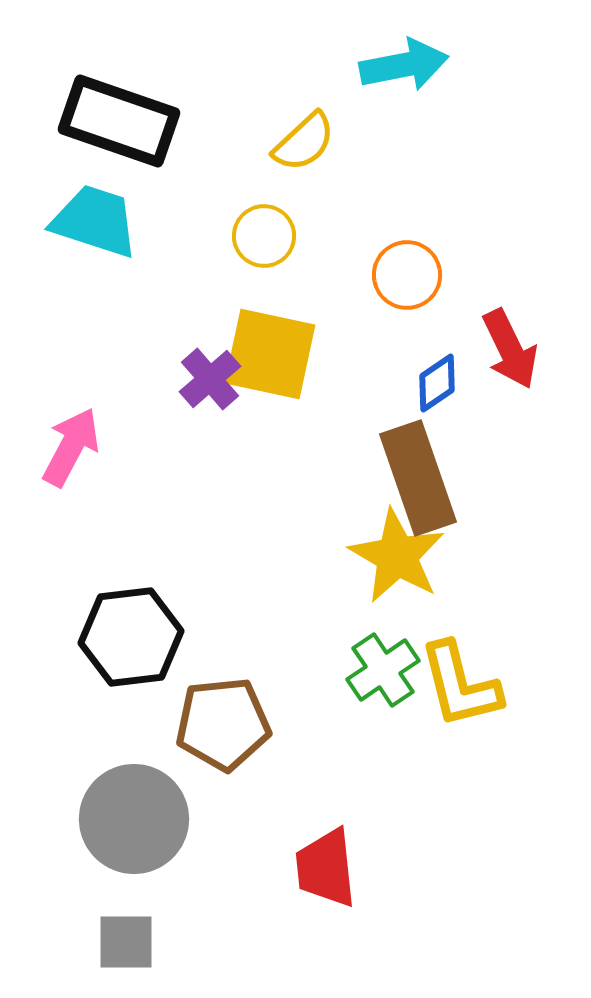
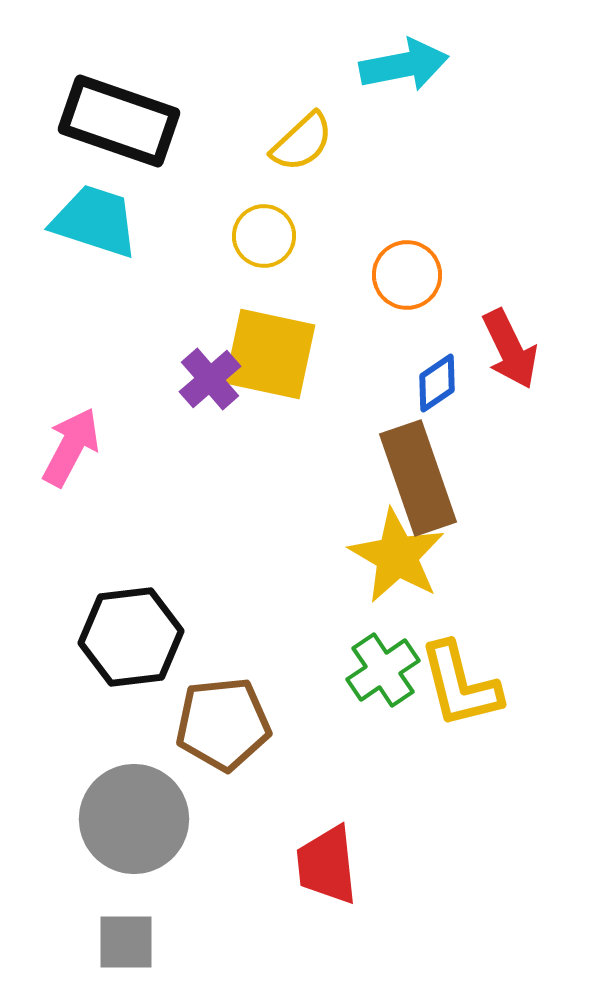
yellow semicircle: moved 2 px left
red trapezoid: moved 1 px right, 3 px up
